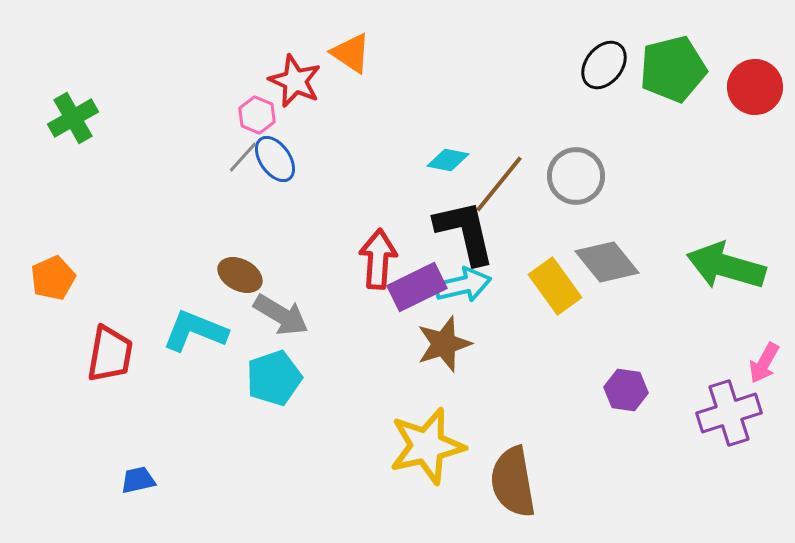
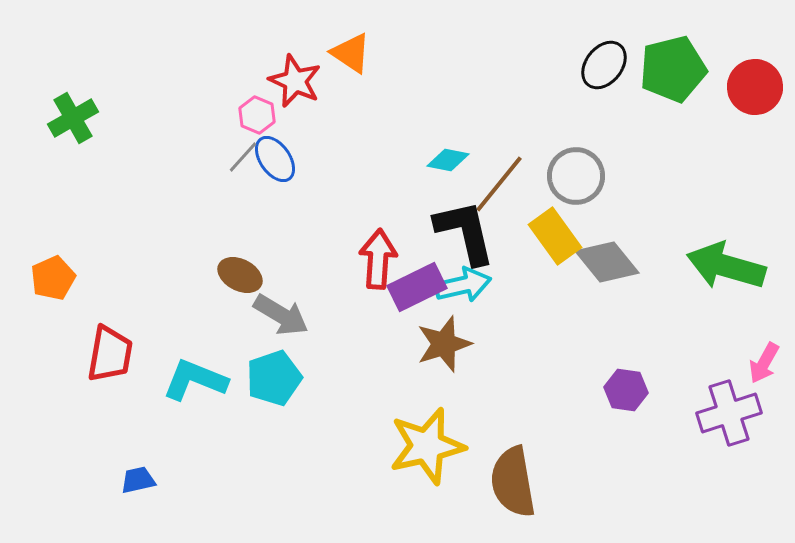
yellow rectangle: moved 50 px up
cyan L-shape: moved 49 px down
